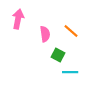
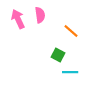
pink arrow: rotated 36 degrees counterclockwise
pink semicircle: moved 5 px left, 19 px up
